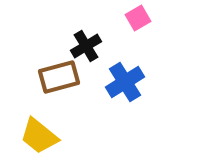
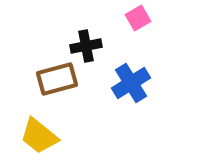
black cross: rotated 20 degrees clockwise
brown rectangle: moved 2 px left, 2 px down
blue cross: moved 6 px right, 1 px down
